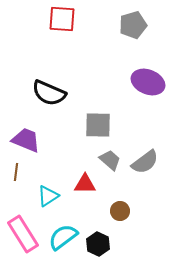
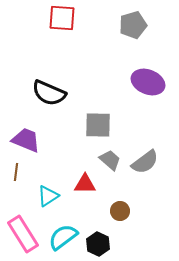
red square: moved 1 px up
